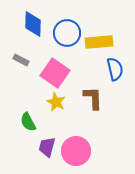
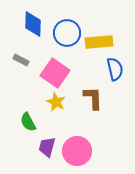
pink circle: moved 1 px right
